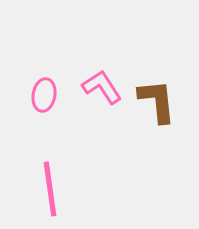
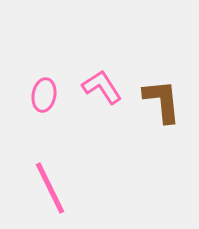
brown L-shape: moved 5 px right
pink line: moved 1 px up; rotated 18 degrees counterclockwise
